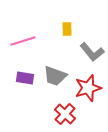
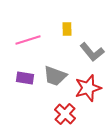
pink line: moved 5 px right, 1 px up
